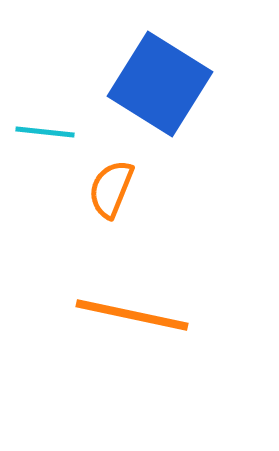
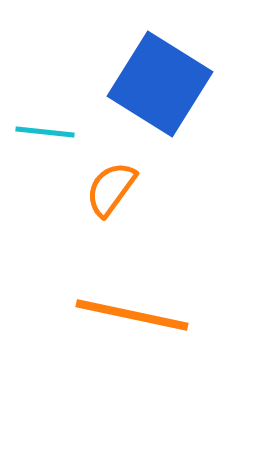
orange semicircle: rotated 14 degrees clockwise
